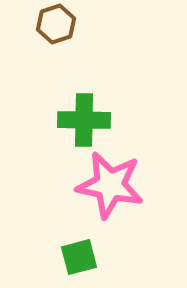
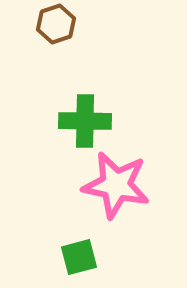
green cross: moved 1 px right, 1 px down
pink star: moved 6 px right
